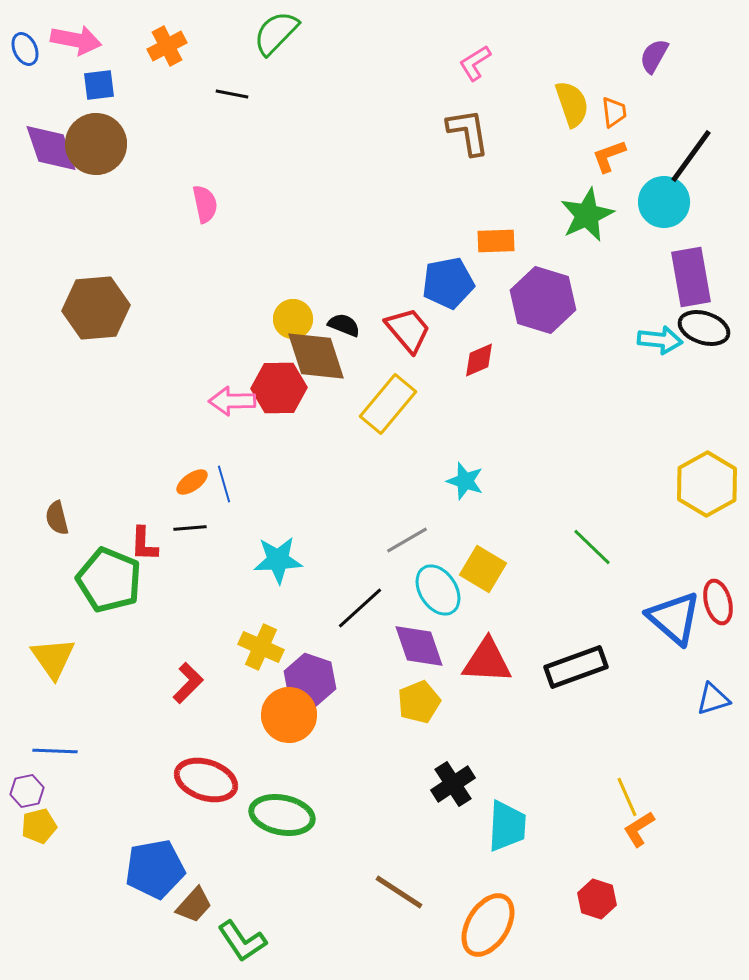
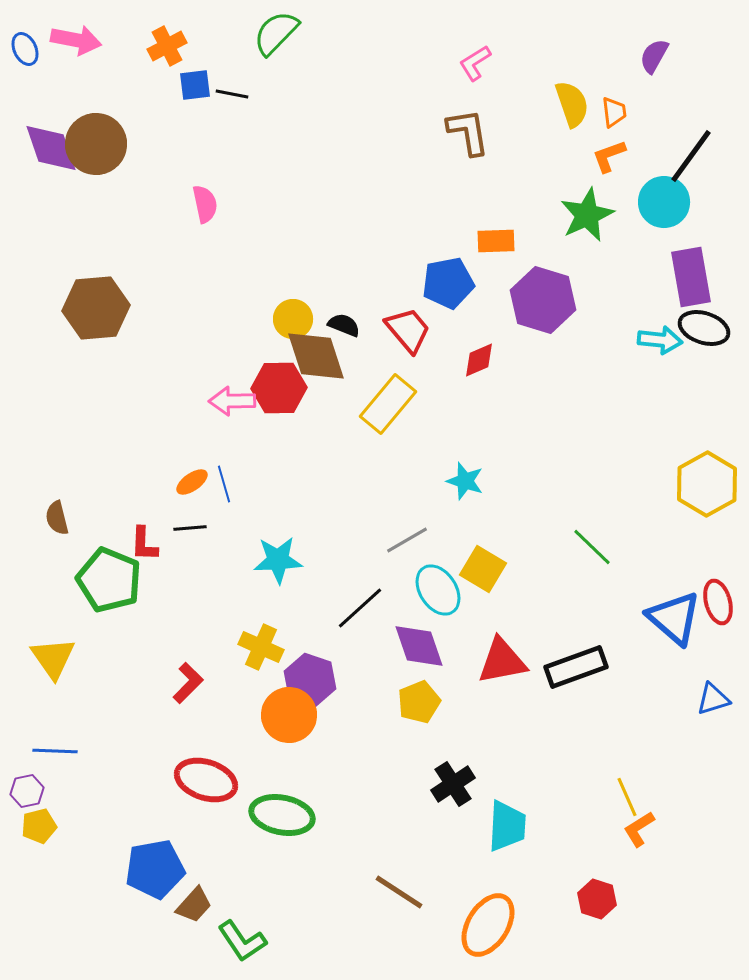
blue square at (99, 85): moved 96 px right
red triangle at (487, 661): moved 15 px right; rotated 14 degrees counterclockwise
